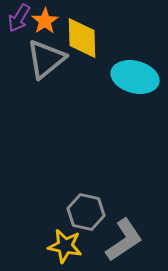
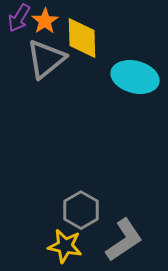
gray hexagon: moved 5 px left, 2 px up; rotated 18 degrees clockwise
